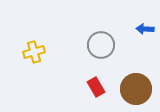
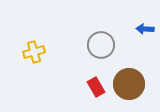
brown circle: moved 7 px left, 5 px up
